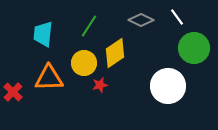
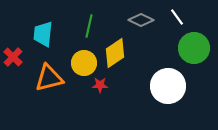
green line: rotated 20 degrees counterclockwise
orange triangle: rotated 12 degrees counterclockwise
red star: rotated 14 degrees clockwise
red cross: moved 35 px up
